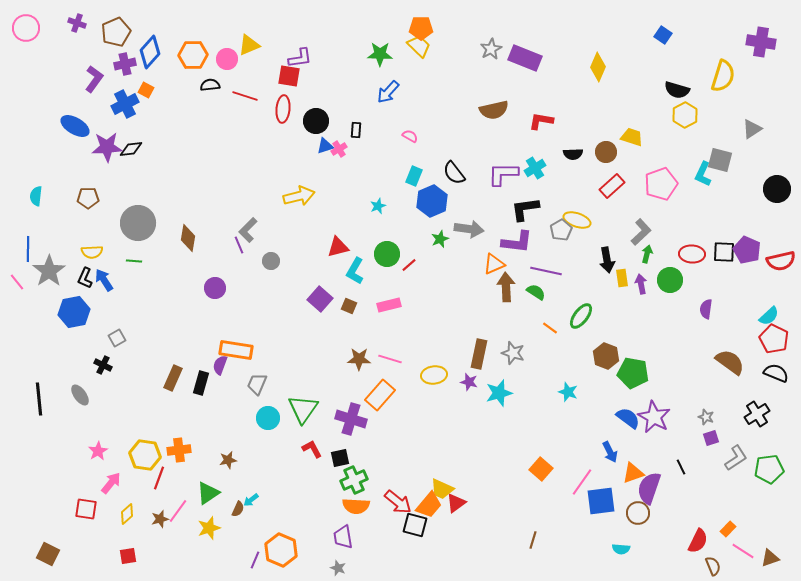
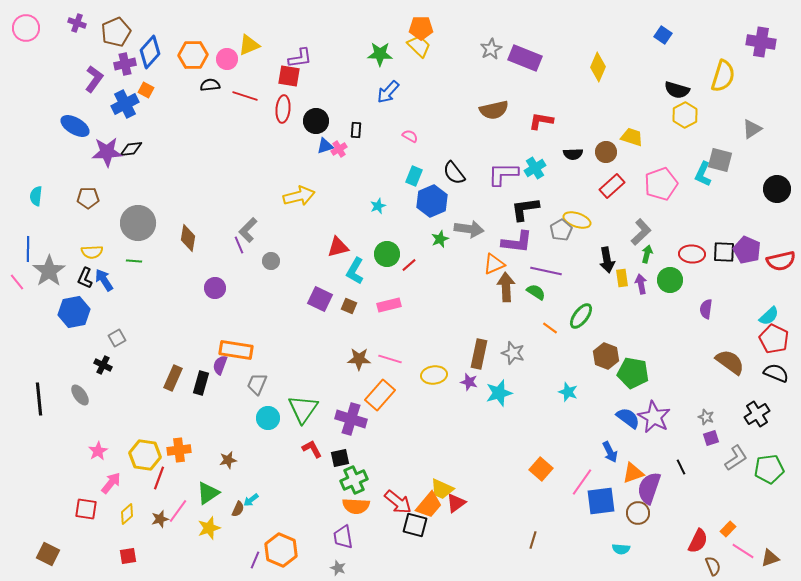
purple star at (107, 147): moved 5 px down
purple square at (320, 299): rotated 15 degrees counterclockwise
